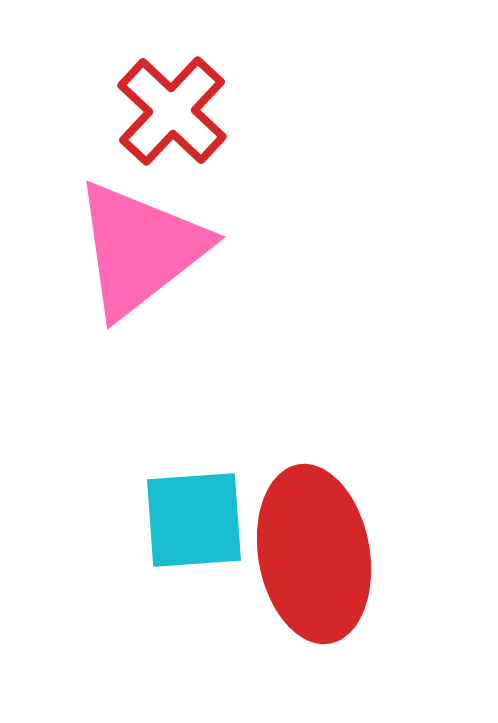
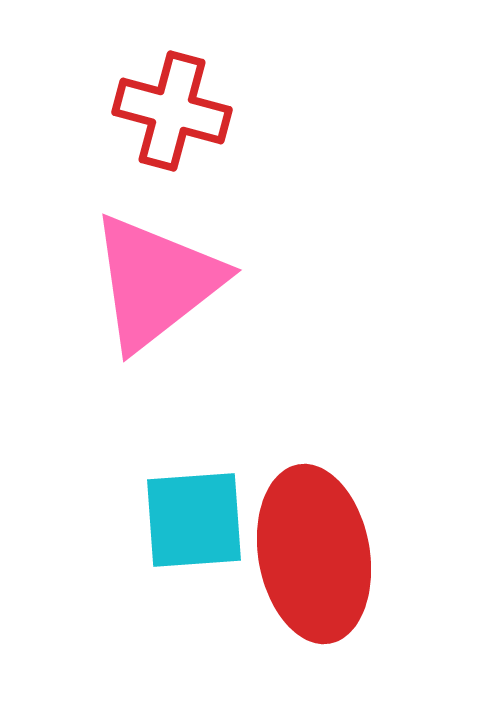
red cross: rotated 28 degrees counterclockwise
pink triangle: moved 16 px right, 33 px down
